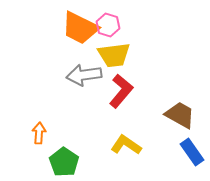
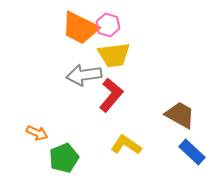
red L-shape: moved 10 px left, 4 px down
orange arrow: moved 2 px left; rotated 110 degrees clockwise
blue rectangle: rotated 12 degrees counterclockwise
green pentagon: moved 4 px up; rotated 16 degrees clockwise
